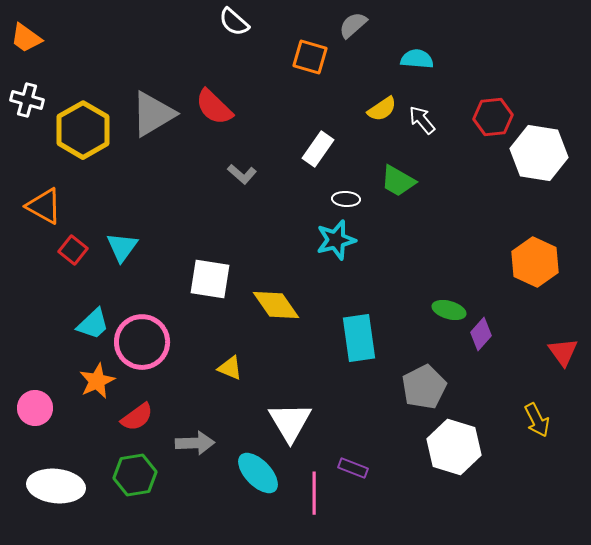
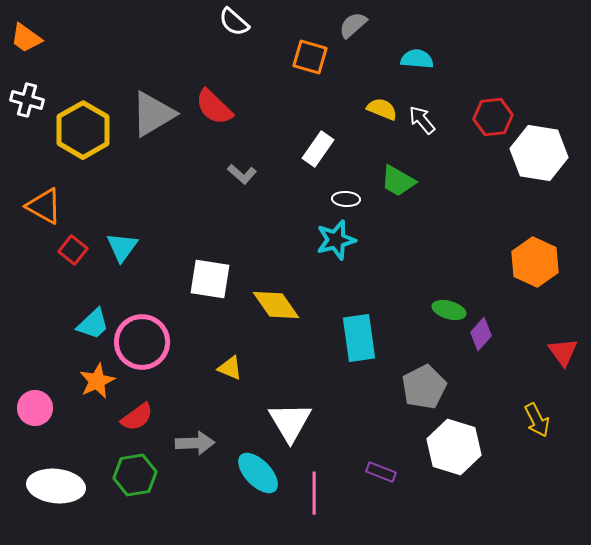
yellow semicircle at (382, 109): rotated 124 degrees counterclockwise
purple rectangle at (353, 468): moved 28 px right, 4 px down
